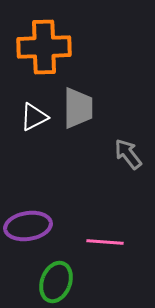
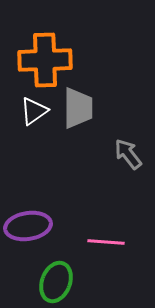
orange cross: moved 1 px right, 13 px down
white triangle: moved 6 px up; rotated 8 degrees counterclockwise
pink line: moved 1 px right
